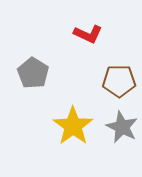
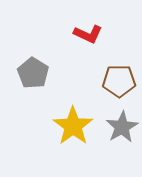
gray star: rotated 16 degrees clockwise
